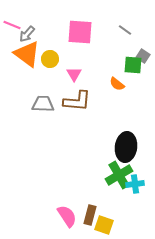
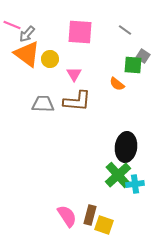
green cross: moved 1 px left; rotated 12 degrees counterclockwise
